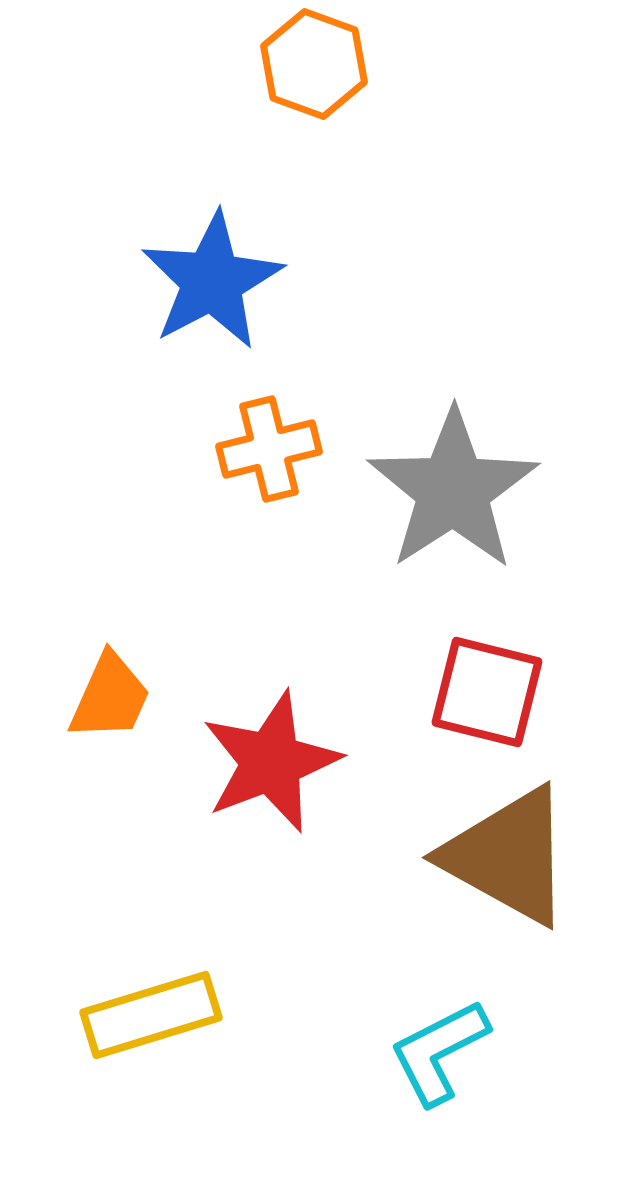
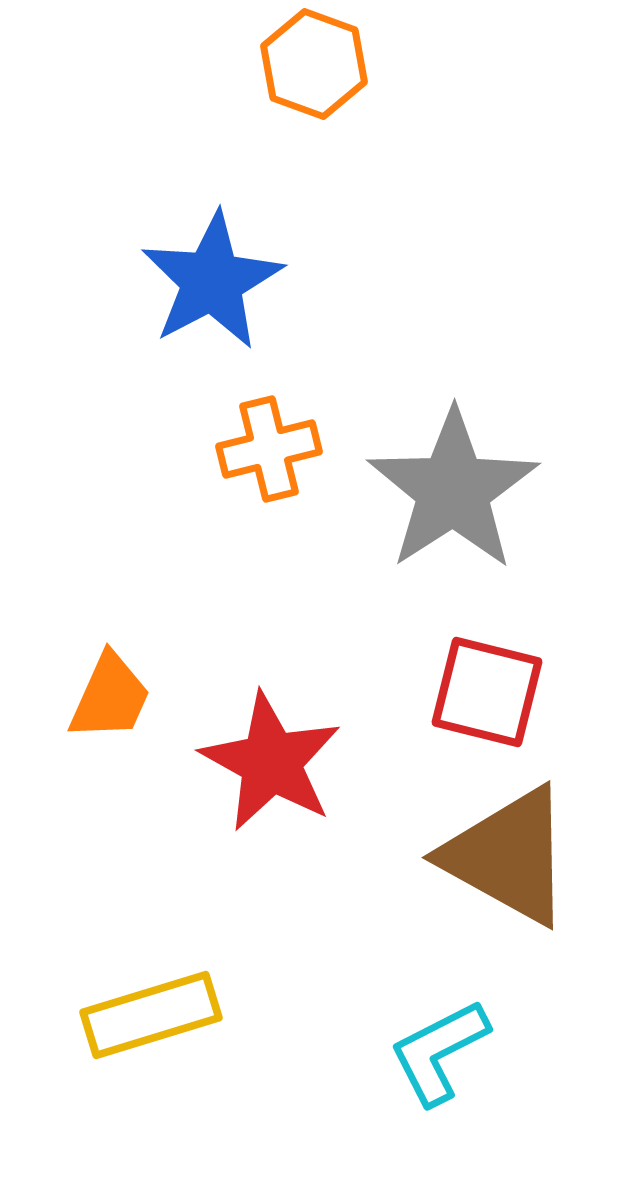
red star: rotated 22 degrees counterclockwise
